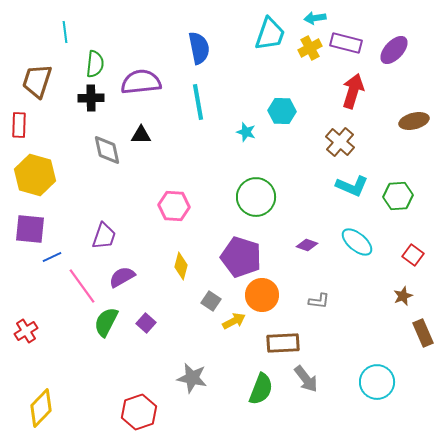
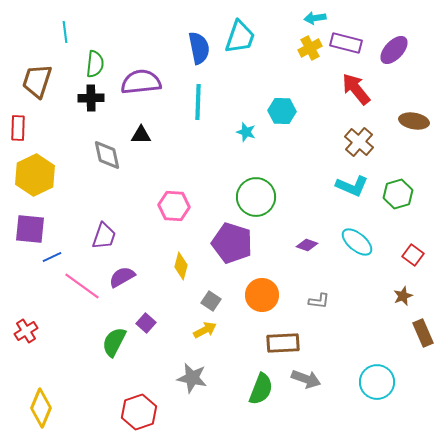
cyan trapezoid at (270, 34): moved 30 px left, 3 px down
red arrow at (353, 91): moved 3 px right, 2 px up; rotated 56 degrees counterclockwise
cyan line at (198, 102): rotated 12 degrees clockwise
brown ellipse at (414, 121): rotated 24 degrees clockwise
red rectangle at (19, 125): moved 1 px left, 3 px down
brown cross at (340, 142): moved 19 px right
gray diamond at (107, 150): moved 5 px down
yellow hexagon at (35, 175): rotated 18 degrees clockwise
green hexagon at (398, 196): moved 2 px up; rotated 12 degrees counterclockwise
purple pentagon at (241, 257): moved 9 px left, 14 px up
pink line at (82, 286): rotated 18 degrees counterclockwise
yellow arrow at (234, 321): moved 29 px left, 9 px down
green semicircle at (106, 322): moved 8 px right, 20 px down
gray arrow at (306, 379): rotated 32 degrees counterclockwise
yellow diamond at (41, 408): rotated 21 degrees counterclockwise
